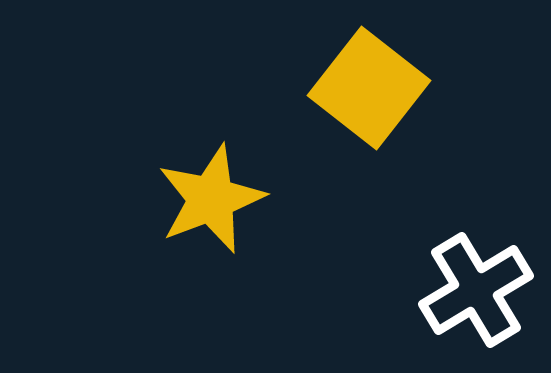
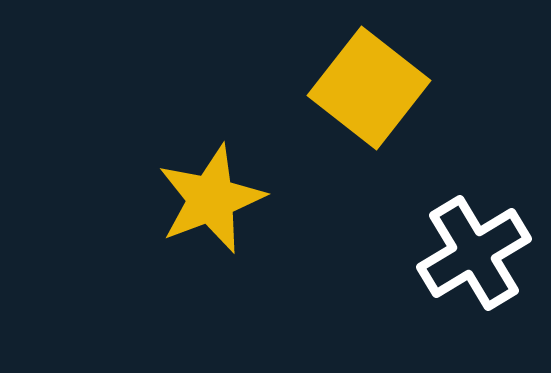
white cross: moved 2 px left, 37 px up
